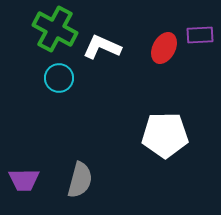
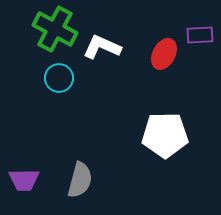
red ellipse: moved 6 px down
